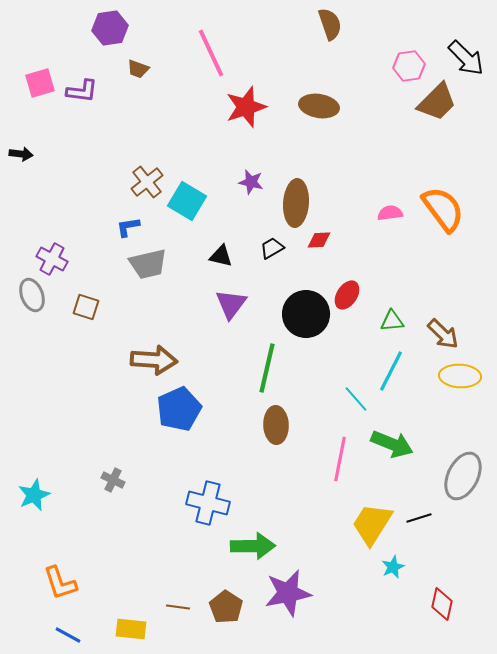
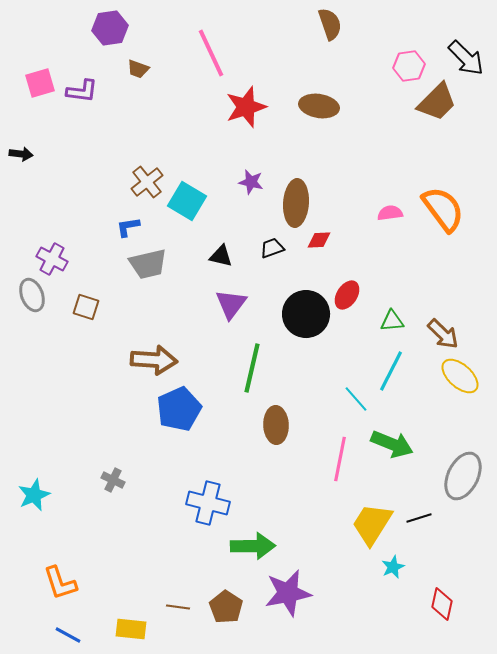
black trapezoid at (272, 248): rotated 10 degrees clockwise
green line at (267, 368): moved 15 px left
yellow ellipse at (460, 376): rotated 39 degrees clockwise
